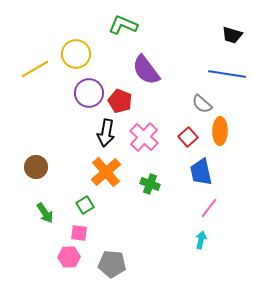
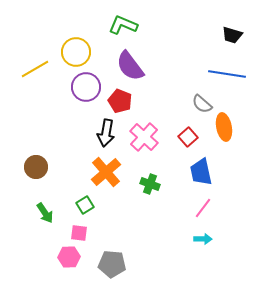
yellow circle: moved 2 px up
purple semicircle: moved 16 px left, 4 px up
purple circle: moved 3 px left, 6 px up
orange ellipse: moved 4 px right, 4 px up; rotated 12 degrees counterclockwise
pink line: moved 6 px left
cyan arrow: moved 2 px right, 1 px up; rotated 78 degrees clockwise
